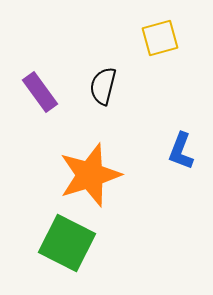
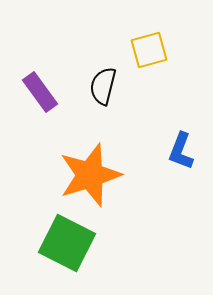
yellow square: moved 11 px left, 12 px down
